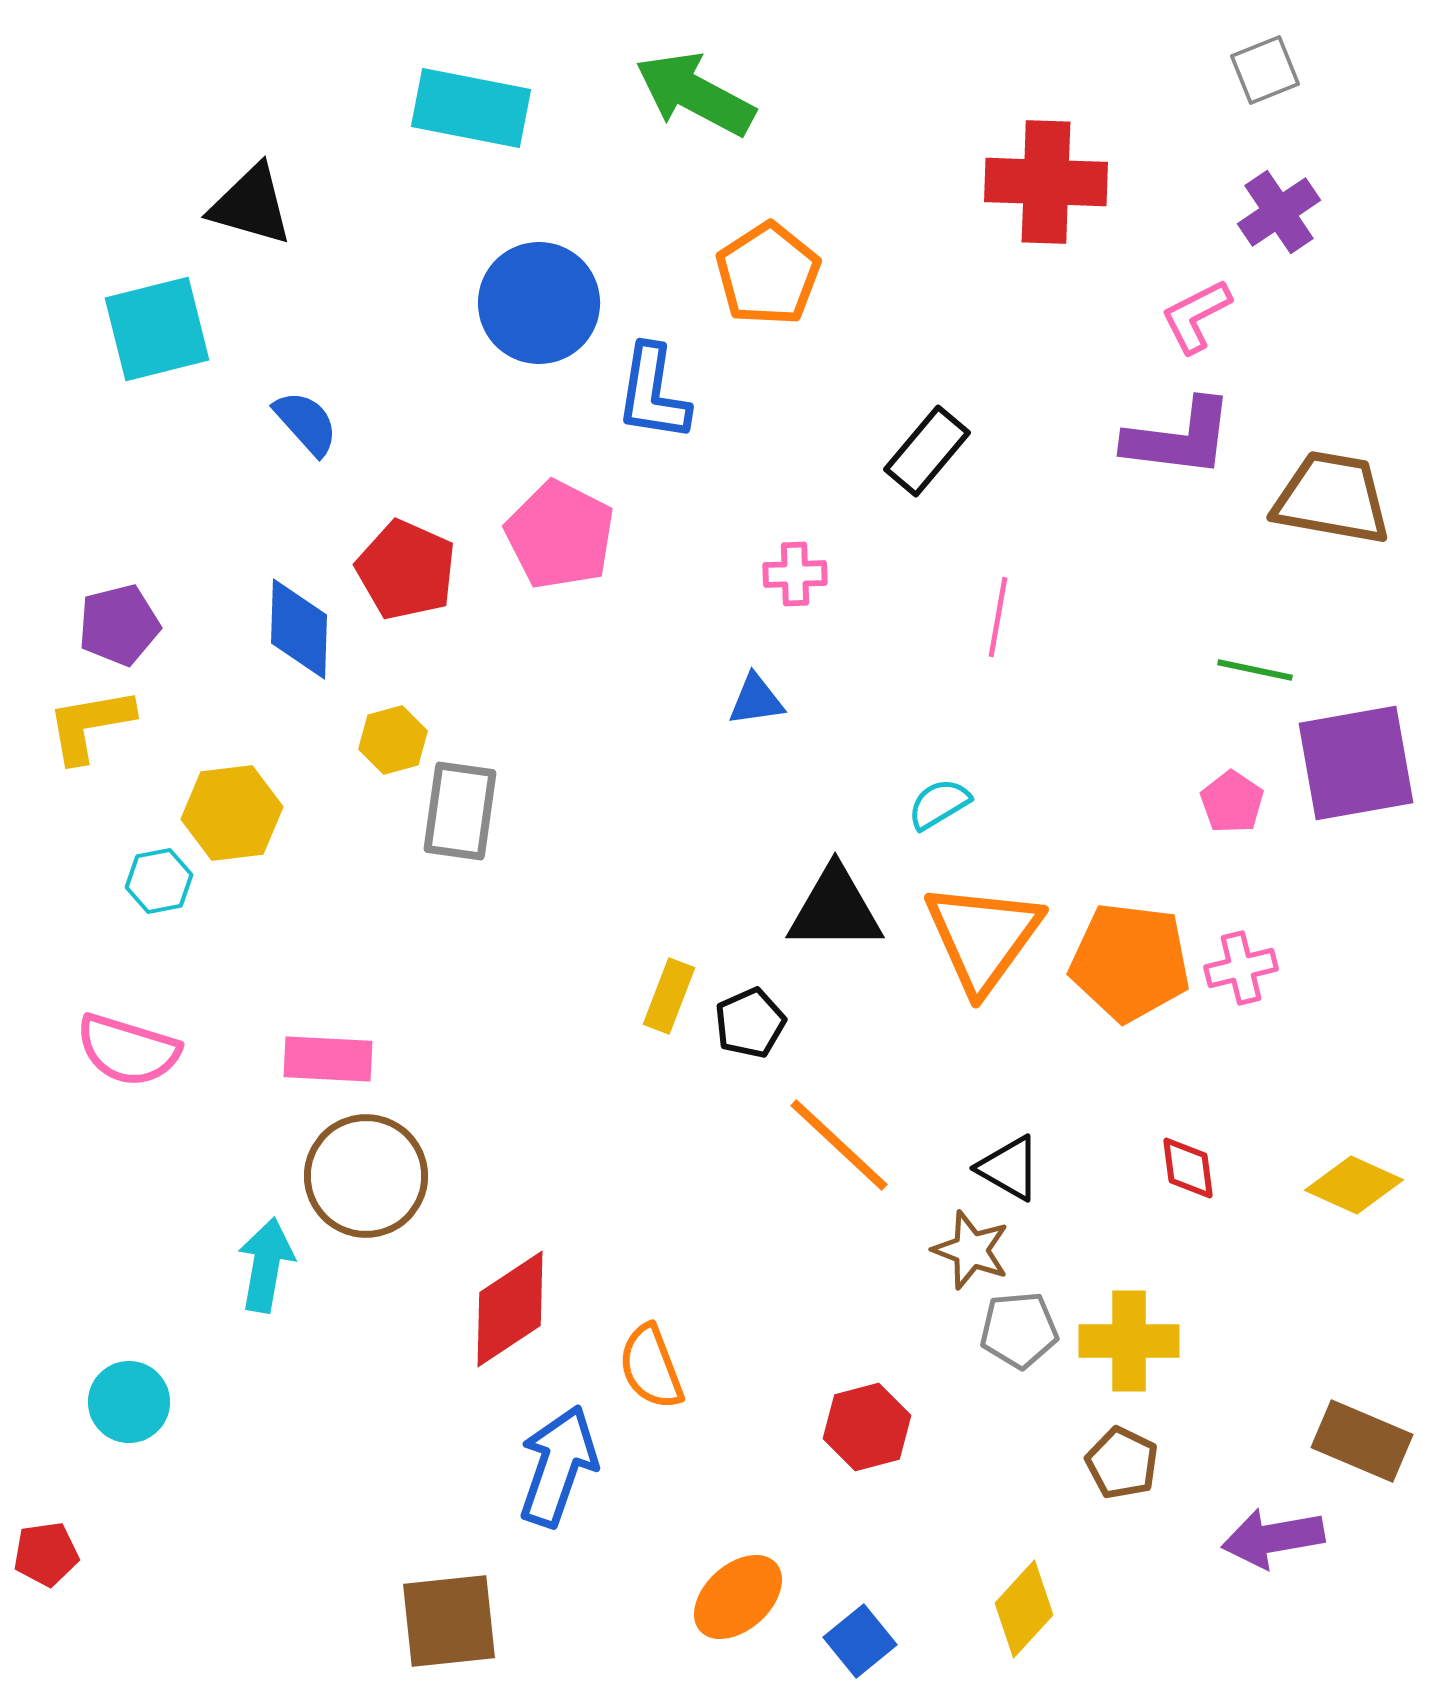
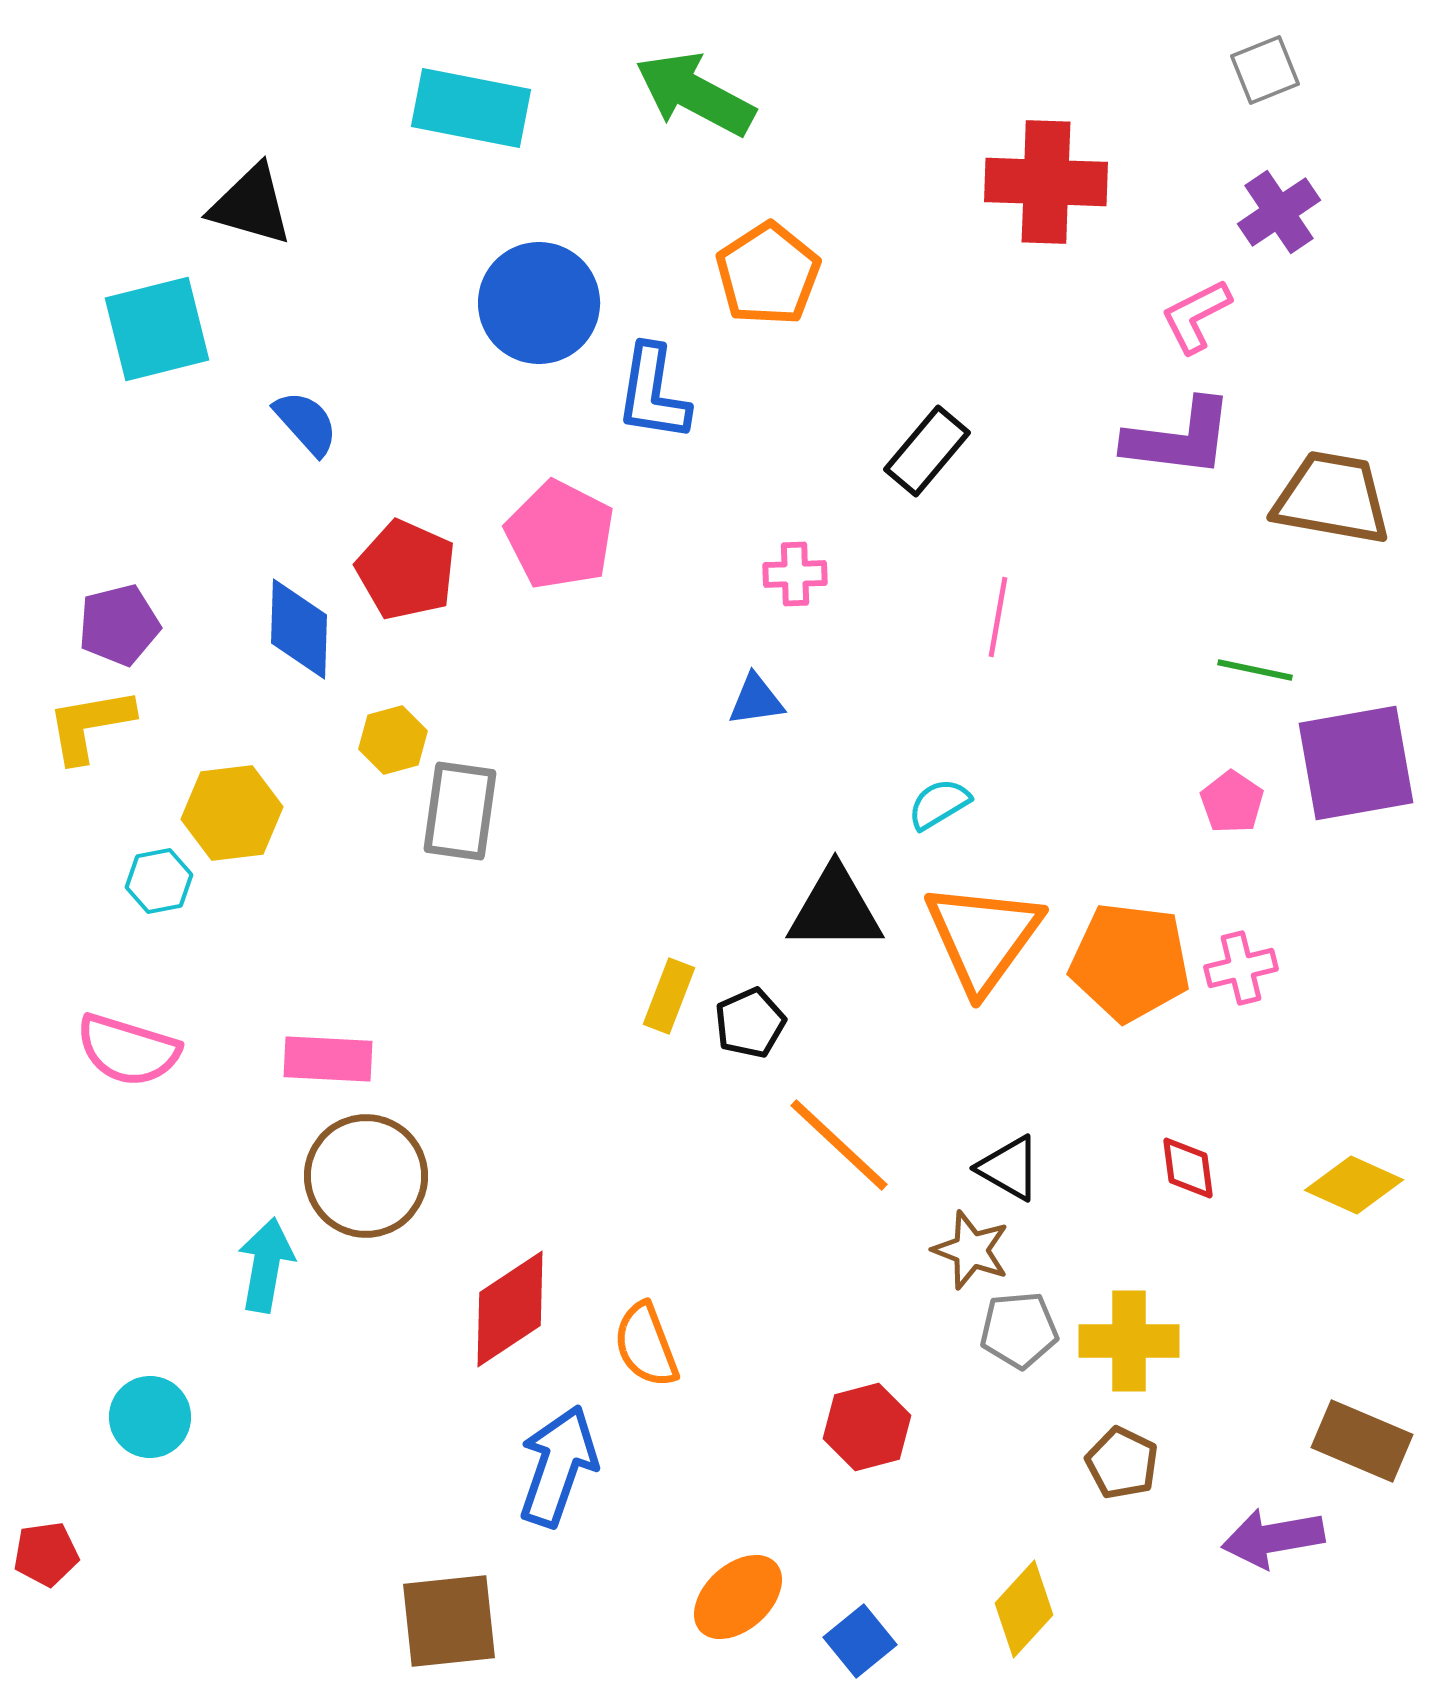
orange semicircle at (651, 1367): moved 5 px left, 22 px up
cyan circle at (129, 1402): moved 21 px right, 15 px down
